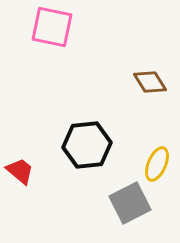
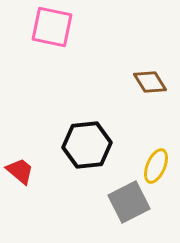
yellow ellipse: moved 1 px left, 2 px down
gray square: moved 1 px left, 1 px up
